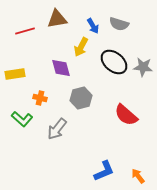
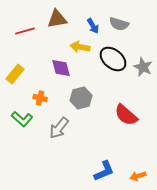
yellow arrow: moved 1 px left; rotated 72 degrees clockwise
black ellipse: moved 1 px left, 3 px up
gray star: rotated 18 degrees clockwise
yellow rectangle: rotated 42 degrees counterclockwise
gray arrow: moved 2 px right, 1 px up
orange arrow: rotated 70 degrees counterclockwise
